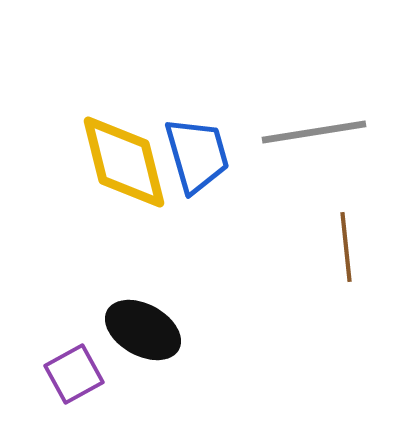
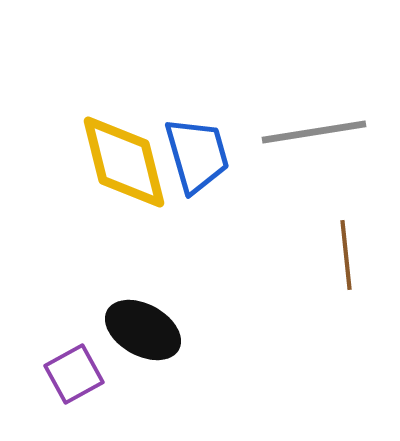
brown line: moved 8 px down
